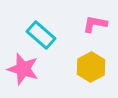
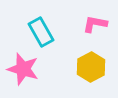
cyan rectangle: moved 3 px up; rotated 20 degrees clockwise
